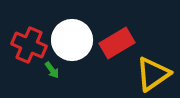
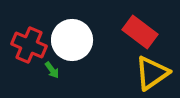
red rectangle: moved 23 px right, 11 px up; rotated 68 degrees clockwise
yellow triangle: moved 1 px left, 1 px up
